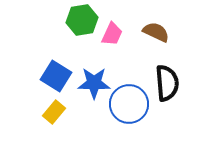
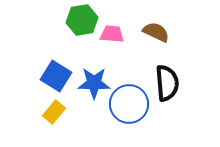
pink trapezoid: rotated 110 degrees counterclockwise
